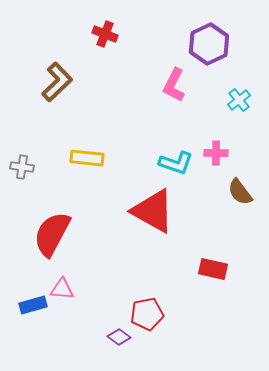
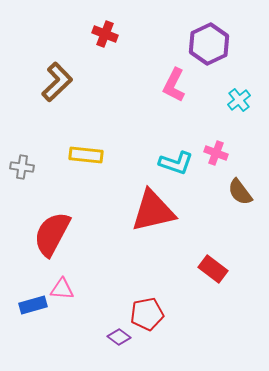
pink cross: rotated 20 degrees clockwise
yellow rectangle: moved 1 px left, 3 px up
red triangle: rotated 42 degrees counterclockwise
red rectangle: rotated 24 degrees clockwise
